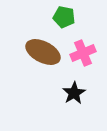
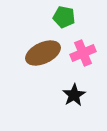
brown ellipse: moved 1 px down; rotated 52 degrees counterclockwise
black star: moved 2 px down
